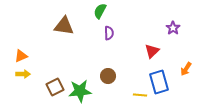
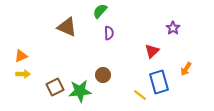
green semicircle: rotated 14 degrees clockwise
brown triangle: moved 3 px right, 1 px down; rotated 15 degrees clockwise
brown circle: moved 5 px left, 1 px up
yellow line: rotated 32 degrees clockwise
